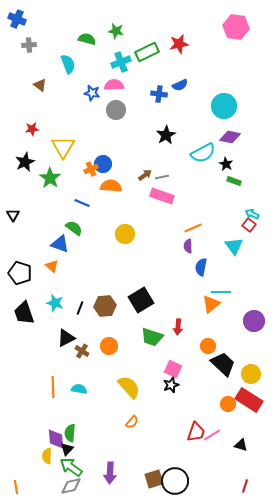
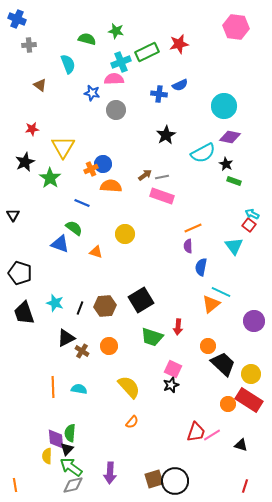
pink semicircle at (114, 85): moved 6 px up
orange triangle at (52, 266): moved 44 px right, 14 px up; rotated 24 degrees counterclockwise
cyan line at (221, 292): rotated 24 degrees clockwise
gray diamond at (71, 486): moved 2 px right, 1 px up
orange line at (16, 487): moved 1 px left, 2 px up
